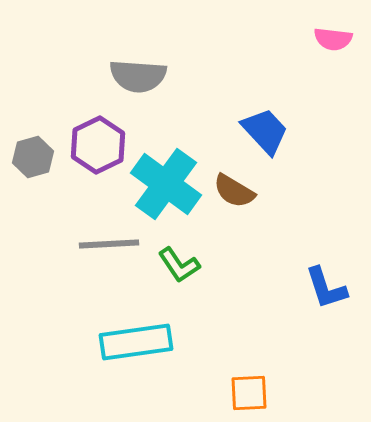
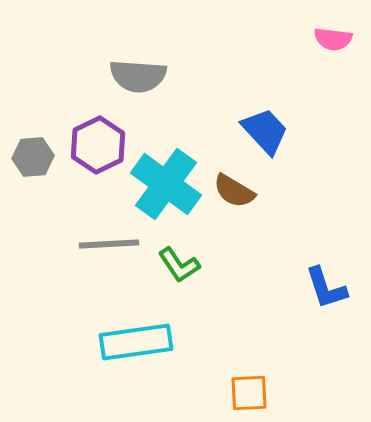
gray hexagon: rotated 12 degrees clockwise
